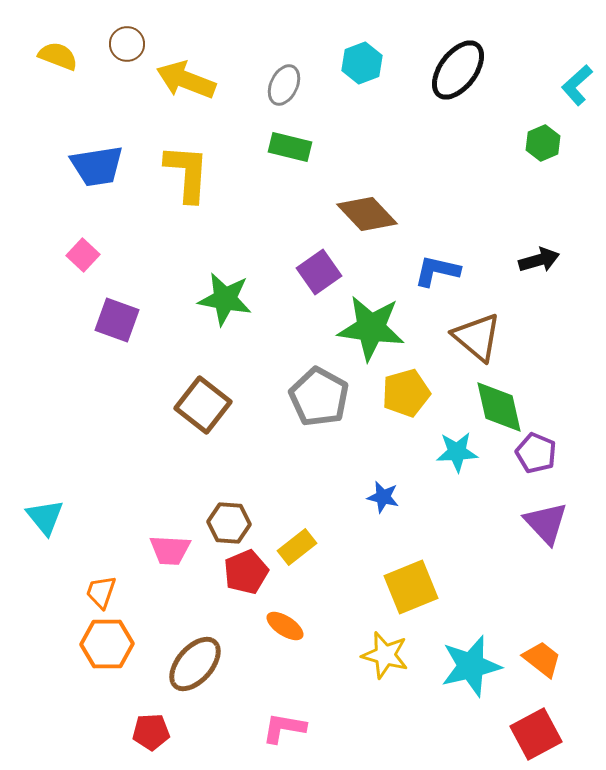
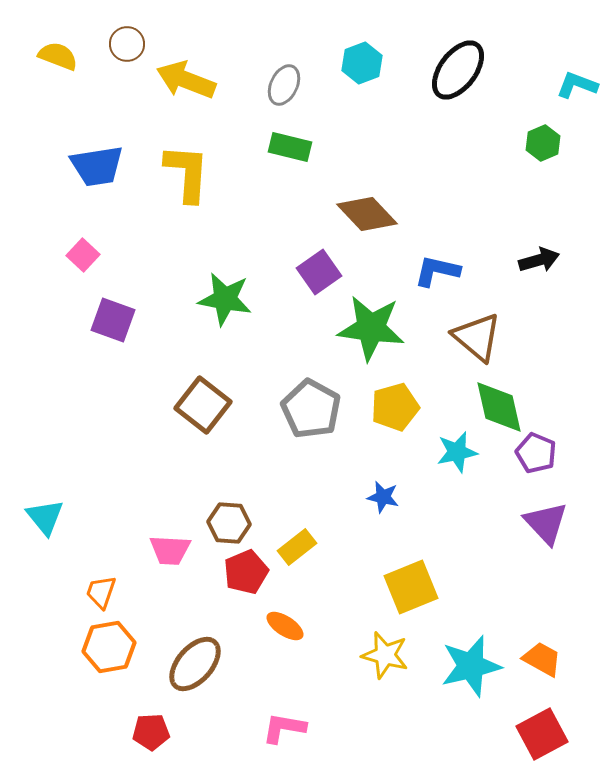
cyan L-shape at (577, 85): rotated 63 degrees clockwise
purple square at (117, 320): moved 4 px left
yellow pentagon at (406, 393): moved 11 px left, 14 px down
gray pentagon at (319, 397): moved 8 px left, 12 px down
cyan star at (457, 452): rotated 9 degrees counterclockwise
orange hexagon at (107, 644): moved 2 px right, 3 px down; rotated 9 degrees counterclockwise
orange trapezoid at (542, 659): rotated 9 degrees counterclockwise
red square at (536, 734): moved 6 px right
